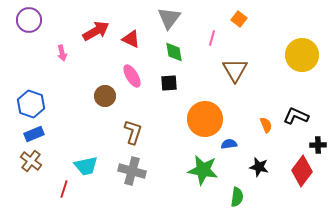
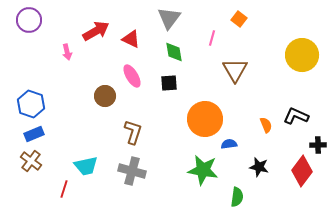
pink arrow: moved 5 px right, 1 px up
